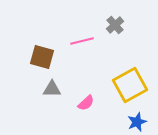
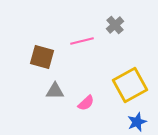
gray triangle: moved 3 px right, 2 px down
